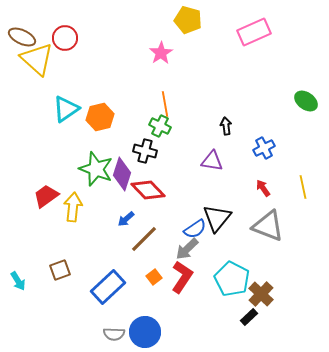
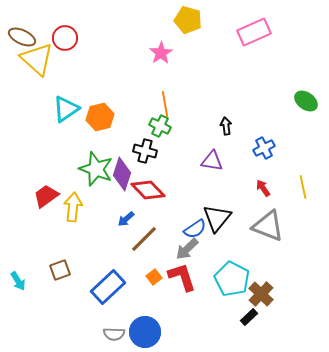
red L-shape: rotated 52 degrees counterclockwise
